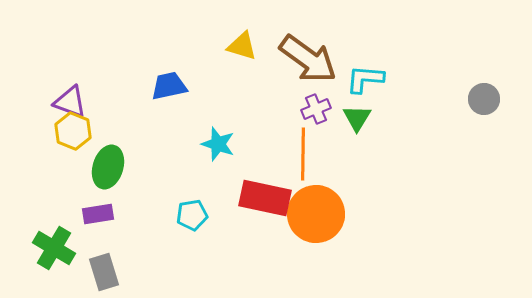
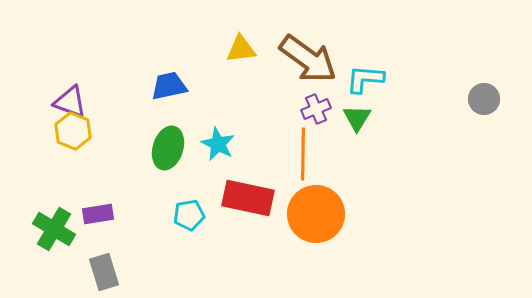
yellow triangle: moved 1 px left, 3 px down; rotated 24 degrees counterclockwise
cyan star: rotated 8 degrees clockwise
green ellipse: moved 60 px right, 19 px up
red rectangle: moved 17 px left
cyan pentagon: moved 3 px left
green cross: moved 19 px up
